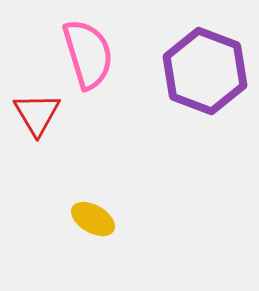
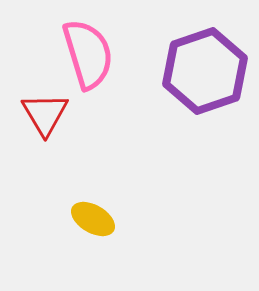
purple hexagon: rotated 20 degrees clockwise
red triangle: moved 8 px right
